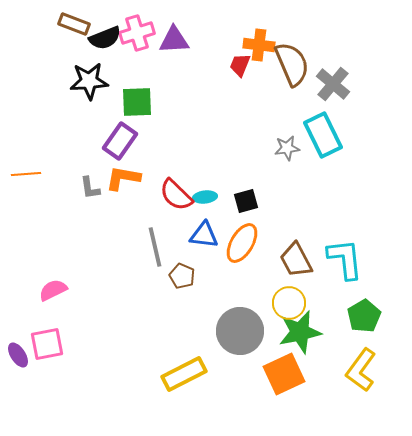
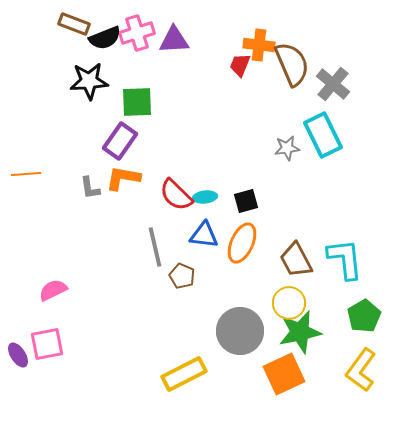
orange ellipse: rotated 6 degrees counterclockwise
